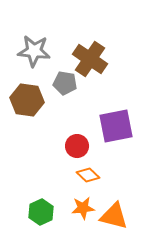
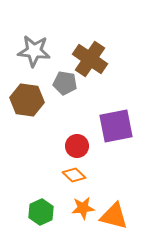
orange diamond: moved 14 px left
